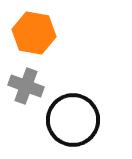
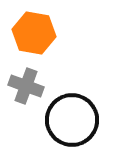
black circle: moved 1 px left
